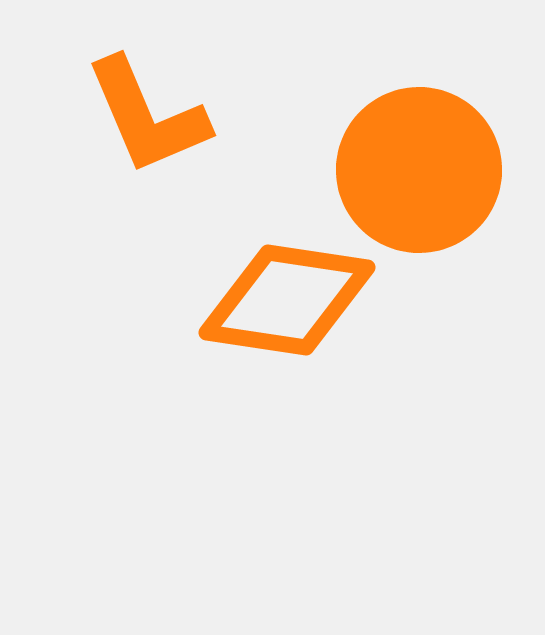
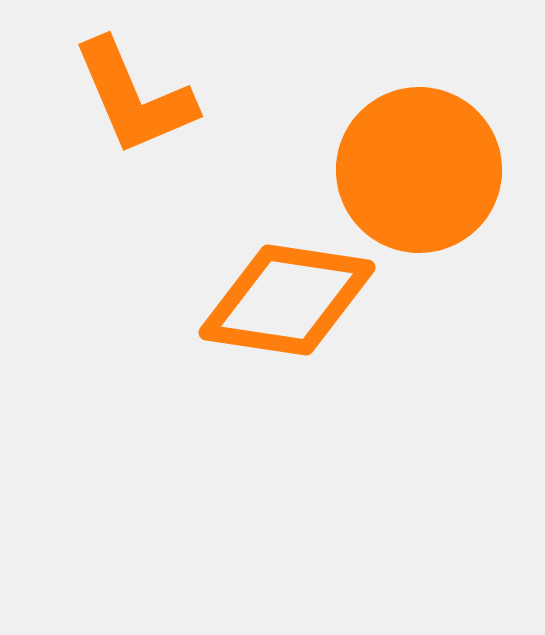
orange L-shape: moved 13 px left, 19 px up
